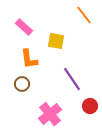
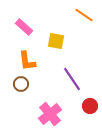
orange line: rotated 18 degrees counterclockwise
orange L-shape: moved 2 px left, 2 px down
brown circle: moved 1 px left
